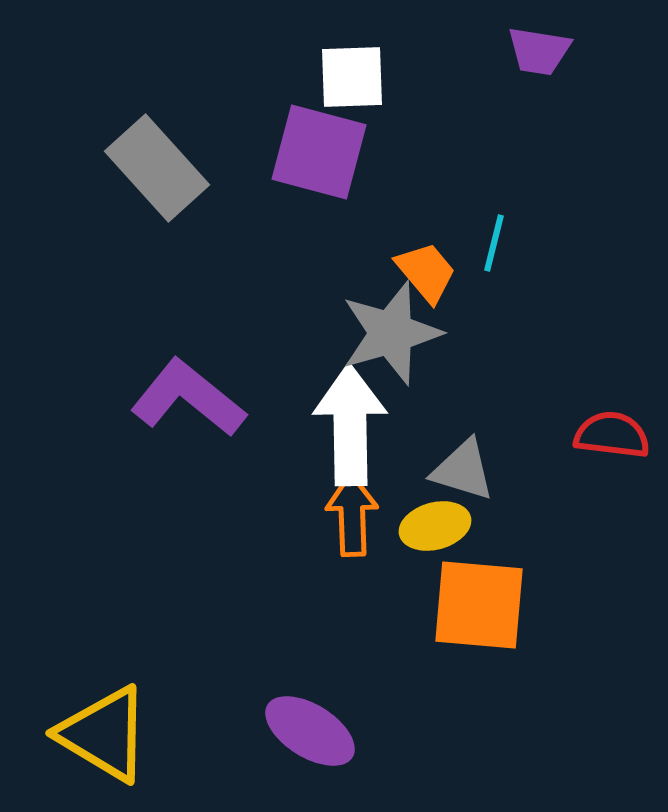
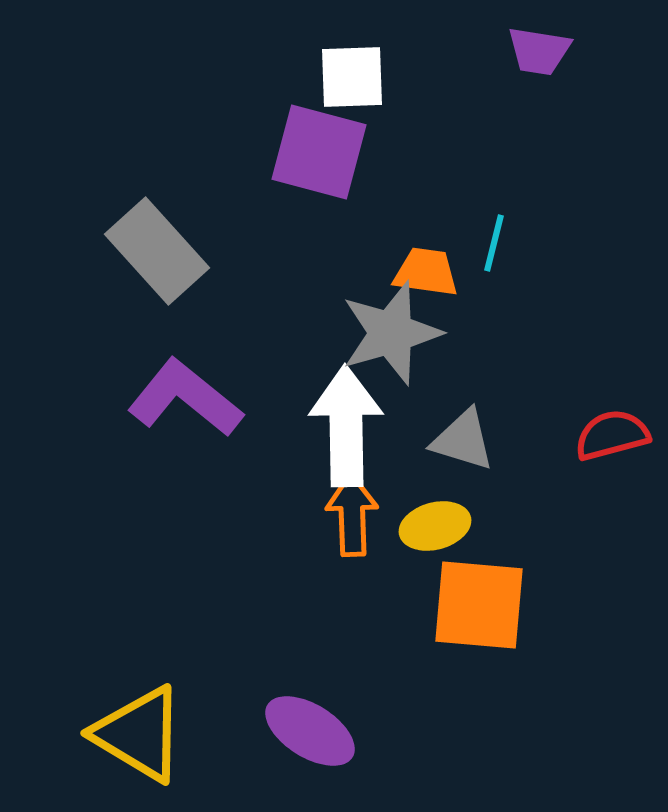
gray rectangle: moved 83 px down
orange trapezoid: rotated 42 degrees counterclockwise
purple L-shape: moved 3 px left
white arrow: moved 4 px left, 1 px down
red semicircle: rotated 22 degrees counterclockwise
gray triangle: moved 30 px up
yellow triangle: moved 35 px right
